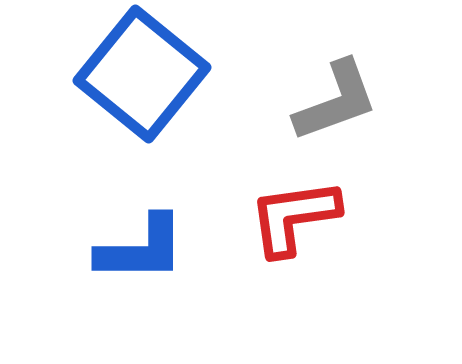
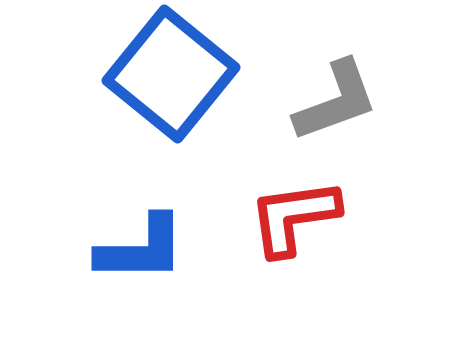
blue square: moved 29 px right
